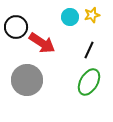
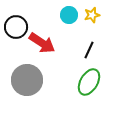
cyan circle: moved 1 px left, 2 px up
